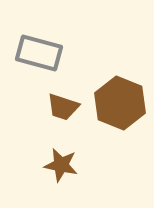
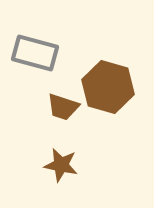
gray rectangle: moved 4 px left
brown hexagon: moved 12 px left, 16 px up; rotated 6 degrees counterclockwise
